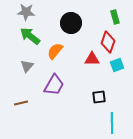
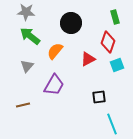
red triangle: moved 4 px left; rotated 28 degrees counterclockwise
brown line: moved 2 px right, 2 px down
cyan line: moved 1 px down; rotated 20 degrees counterclockwise
